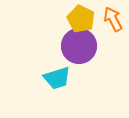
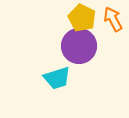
yellow pentagon: moved 1 px right, 1 px up
